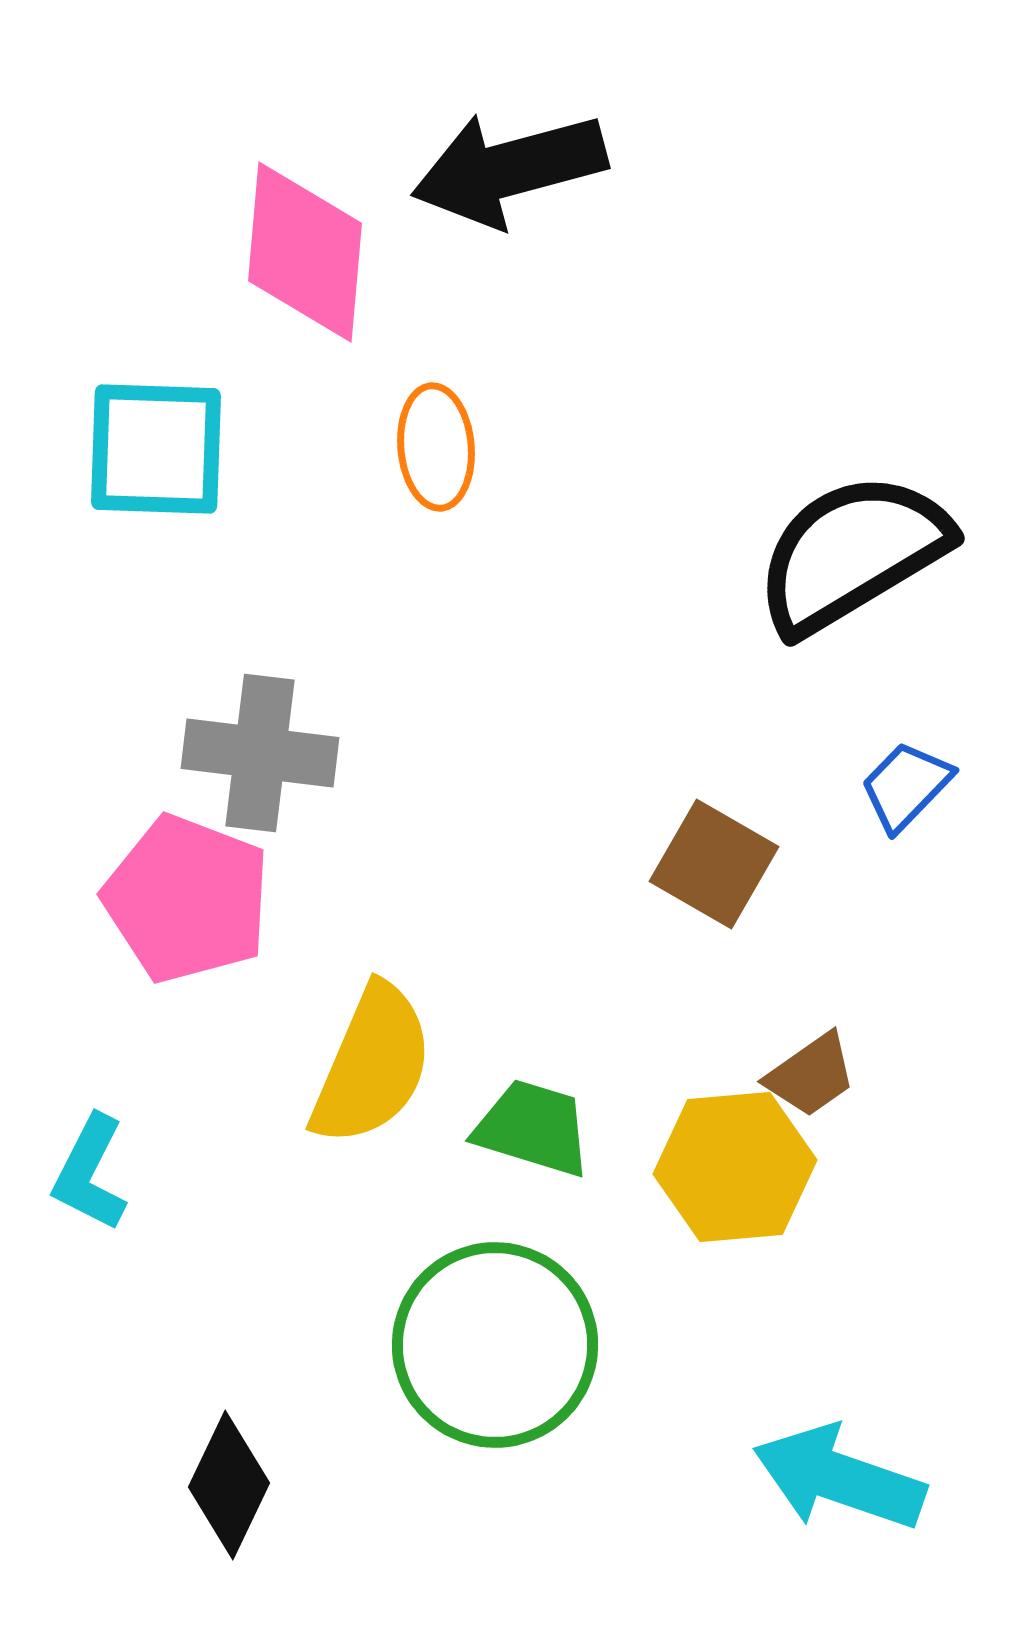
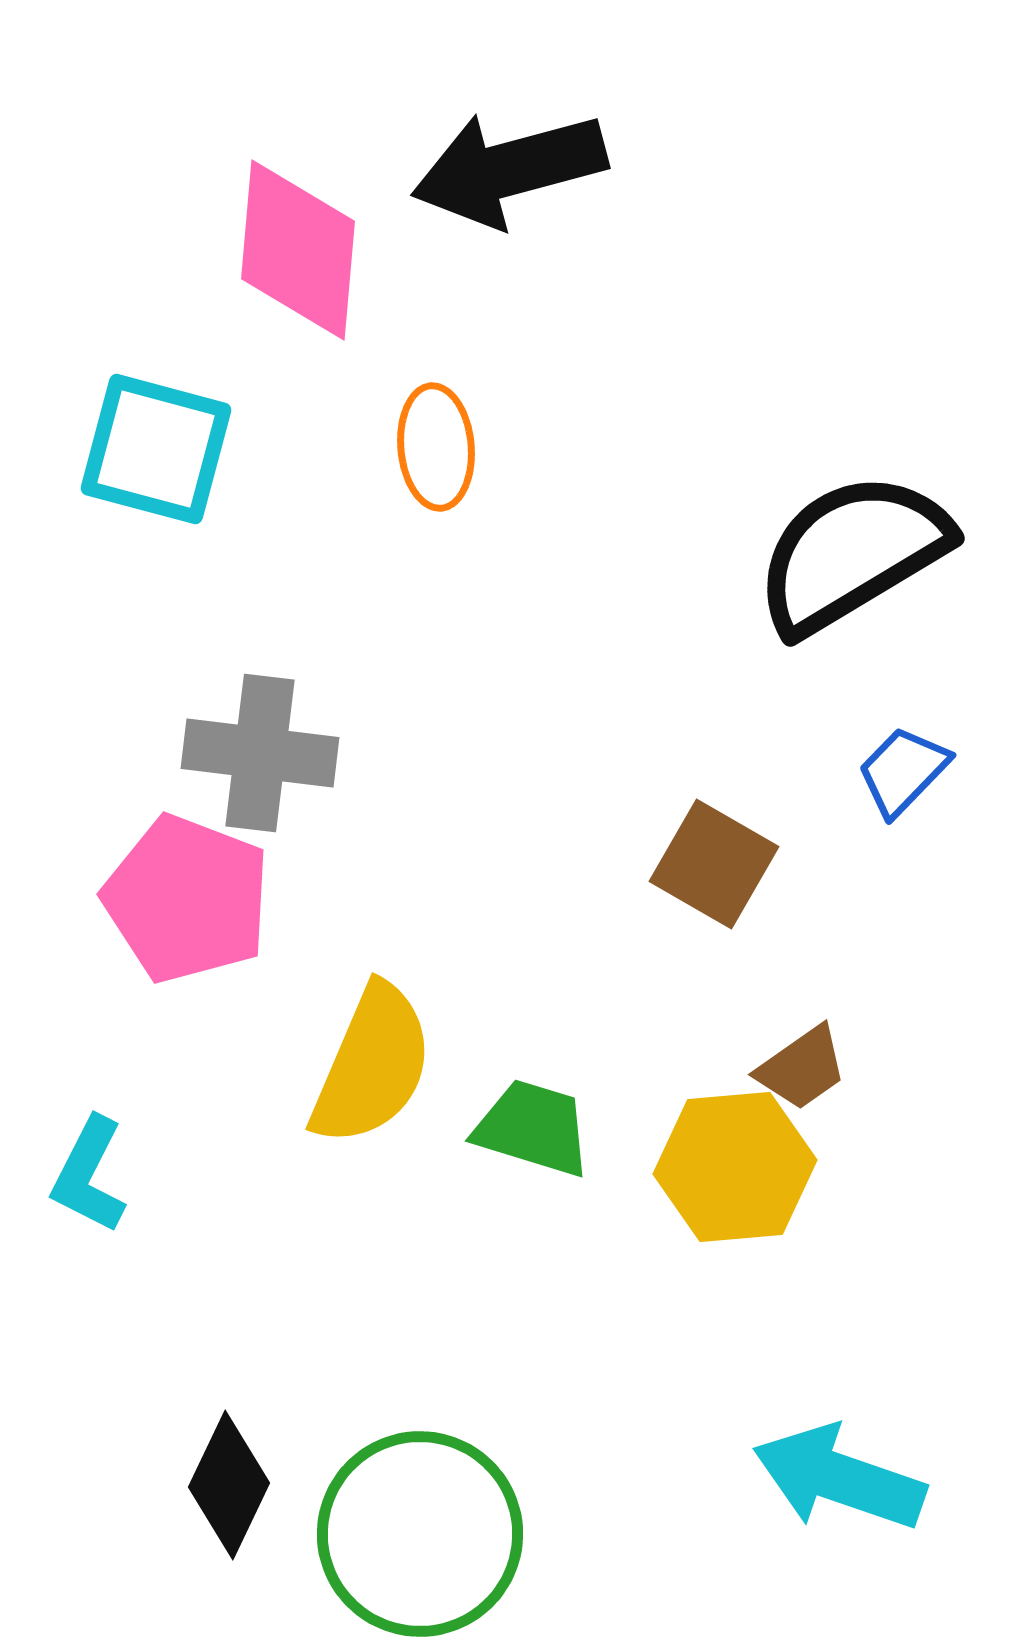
pink diamond: moved 7 px left, 2 px up
cyan square: rotated 13 degrees clockwise
blue trapezoid: moved 3 px left, 15 px up
brown trapezoid: moved 9 px left, 7 px up
cyan L-shape: moved 1 px left, 2 px down
green circle: moved 75 px left, 189 px down
